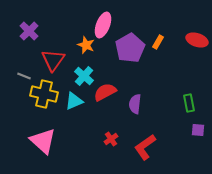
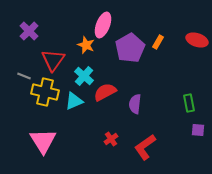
yellow cross: moved 1 px right, 2 px up
pink triangle: rotated 16 degrees clockwise
